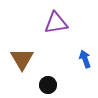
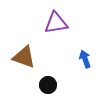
brown triangle: moved 2 px right, 2 px up; rotated 40 degrees counterclockwise
